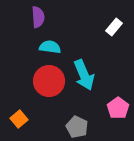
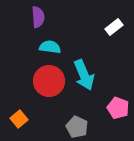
white rectangle: rotated 12 degrees clockwise
pink pentagon: rotated 15 degrees counterclockwise
